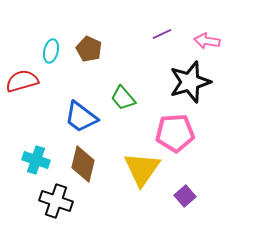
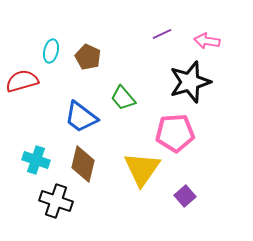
brown pentagon: moved 1 px left, 8 px down
